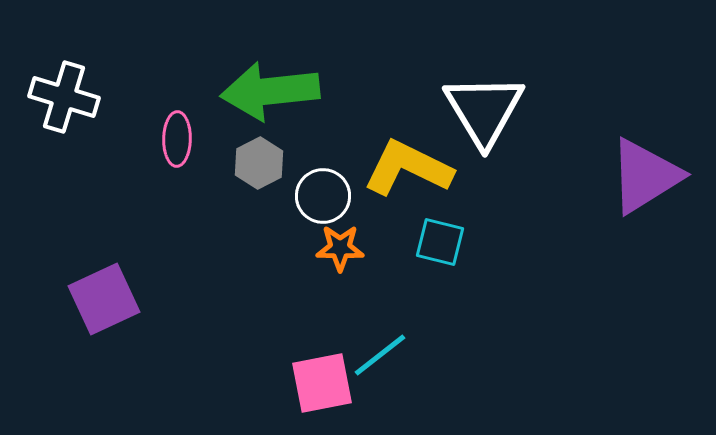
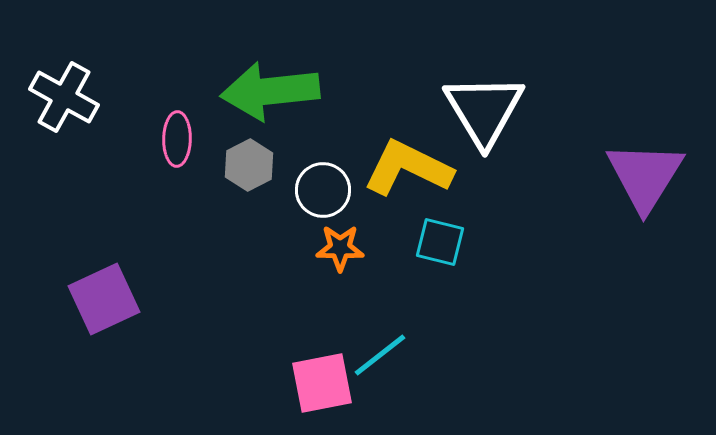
white cross: rotated 12 degrees clockwise
gray hexagon: moved 10 px left, 2 px down
purple triangle: rotated 26 degrees counterclockwise
white circle: moved 6 px up
